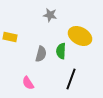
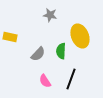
yellow ellipse: rotated 40 degrees clockwise
gray semicircle: moved 3 px left; rotated 28 degrees clockwise
pink semicircle: moved 17 px right, 2 px up
